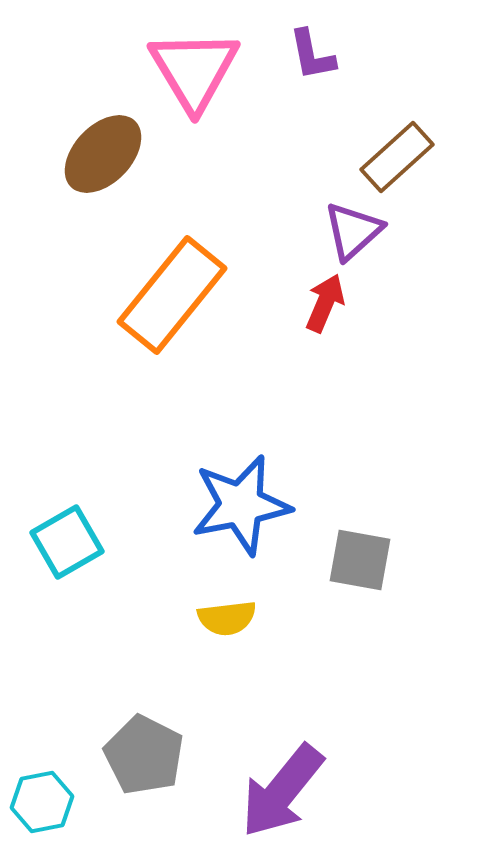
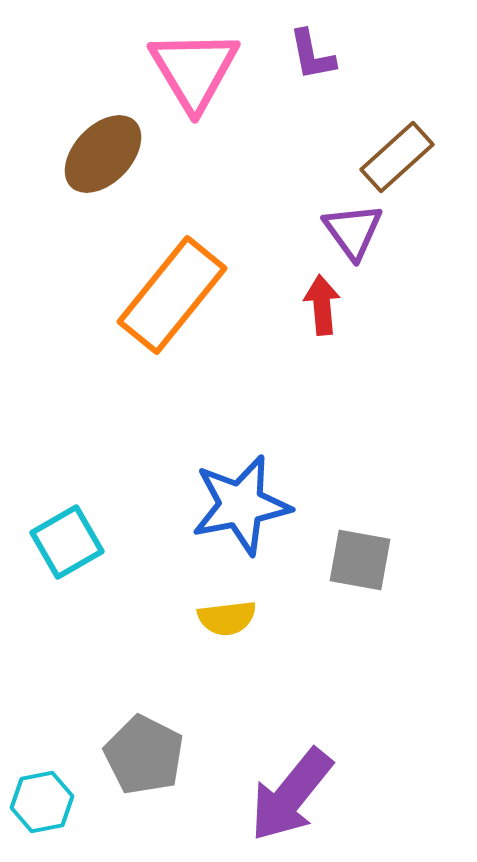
purple triangle: rotated 24 degrees counterclockwise
red arrow: moved 3 px left, 2 px down; rotated 28 degrees counterclockwise
purple arrow: moved 9 px right, 4 px down
